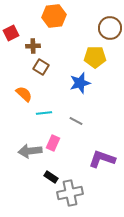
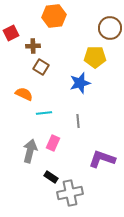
orange semicircle: rotated 18 degrees counterclockwise
gray line: moved 2 px right; rotated 56 degrees clockwise
gray arrow: rotated 110 degrees clockwise
